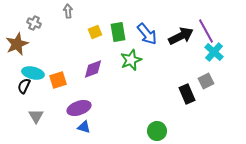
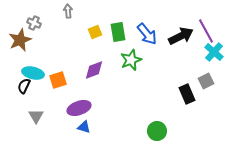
brown star: moved 3 px right, 4 px up
purple diamond: moved 1 px right, 1 px down
